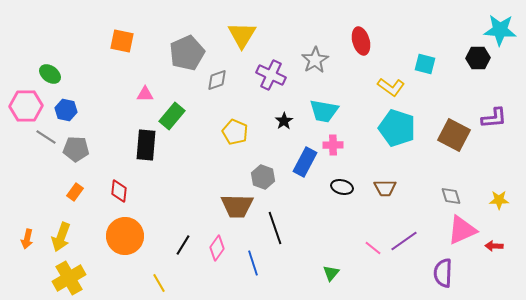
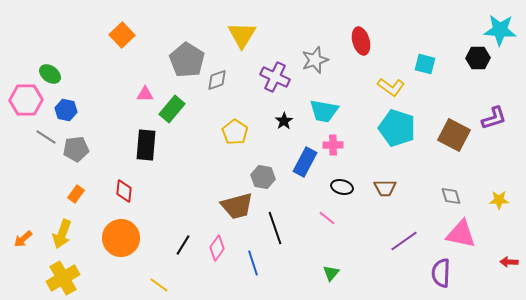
orange square at (122, 41): moved 6 px up; rotated 35 degrees clockwise
gray pentagon at (187, 53): moved 7 px down; rotated 16 degrees counterclockwise
gray star at (315, 60): rotated 12 degrees clockwise
purple cross at (271, 75): moved 4 px right, 2 px down
pink hexagon at (26, 106): moved 6 px up
green rectangle at (172, 116): moved 7 px up
purple L-shape at (494, 118): rotated 12 degrees counterclockwise
yellow pentagon at (235, 132): rotated 10 degrees clockwise
gray pentagon at (76, 149): rotated 10 degrees counterclockwise
gray hexagon at (263, 177): rotated 10 degrees counterclockwise
red diamond at (119, 191): moved 5 px right
orange rectangle at (75, 192): moved 1 px right, 2 px down
brown trapezoid at (237, 206): rotated 16 degrees counterclockwise
pink triangle at (462, 230): moved 1 px left, 4 px down; rotated 36 degrees clockwise
orange circle at (125, 236): moved 4 px left, 2 px down
yellow arrow at (61, 237): moved 1 px right, 3 px up
orange arrow at (27, 239): moved 4 px left; rotated 36 degrees clockwise
red arrow at (494, 246): moved 15 px right, 16 px down
pink line at (373, 248): moved 46 px left, 30 px up
purple semicircle at (443, 273): moved 2 px left
yellow cross at (69, 278): moved 6 px left
yellow line at (159, 283): moved 2 px down; rotated 24 degrees counterclockwise
